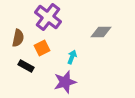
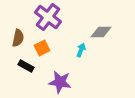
cyan arrow: moved 9 px right, 7 px up
purple star: moved 5 px left; rotated 25 degrees clockwise
